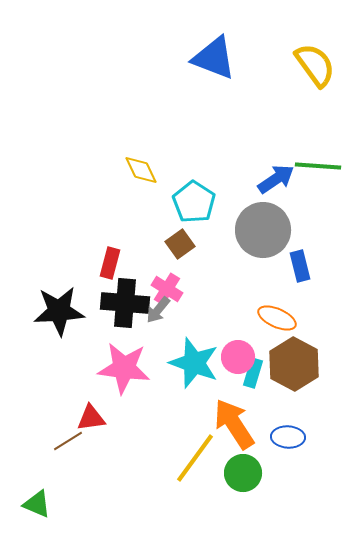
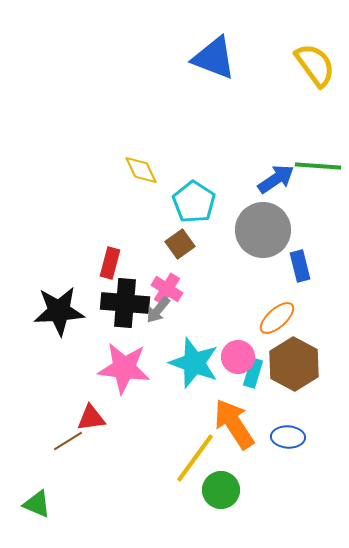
orange ellipse: rotated 66 degrees counterclockwise
green circle: moved 22 px left, 17 px down
